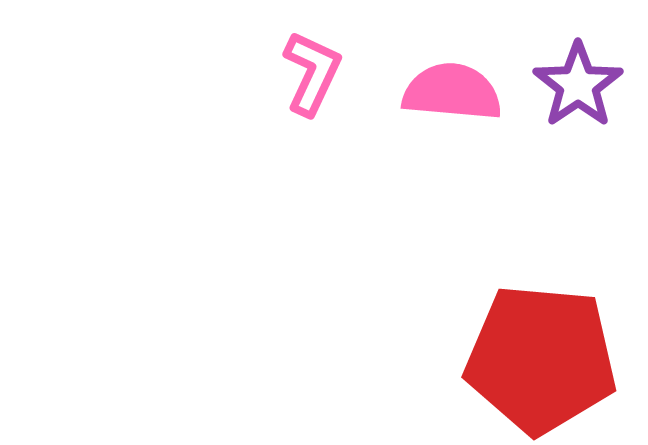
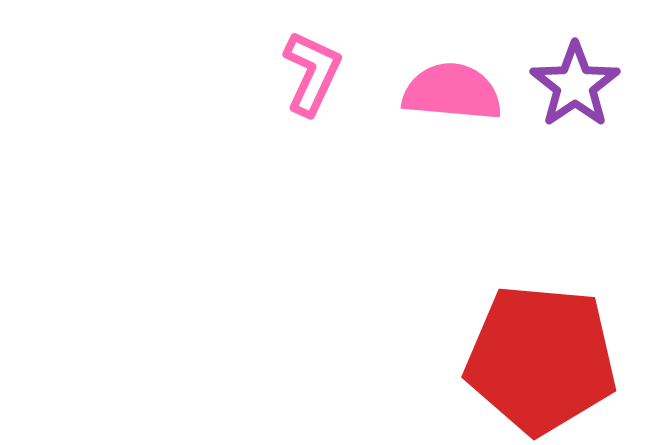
purple star: moved 3 px left
